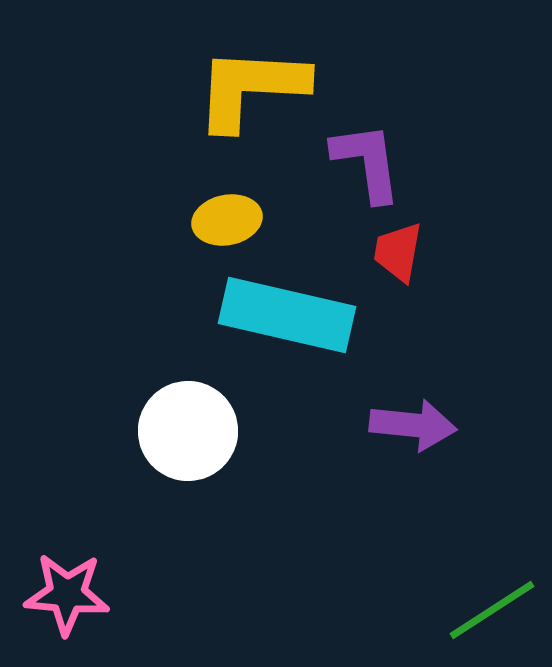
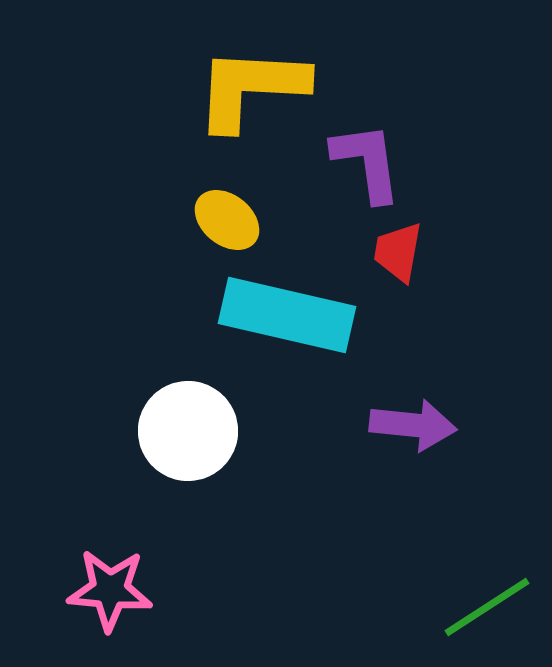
yellow ellipse: rotated 50 degrees clockwise
pink star: moved 43 px right, 4 px up
green line: moved 5 px left, 3 px up
